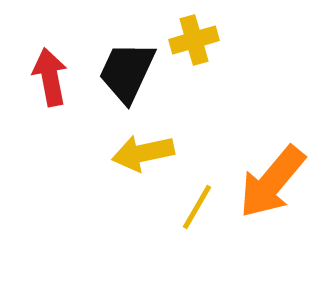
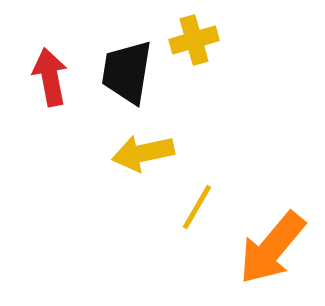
black trapezoid: rotated 16 degrees counterclockwise
orange arrow: moved 66 px down
